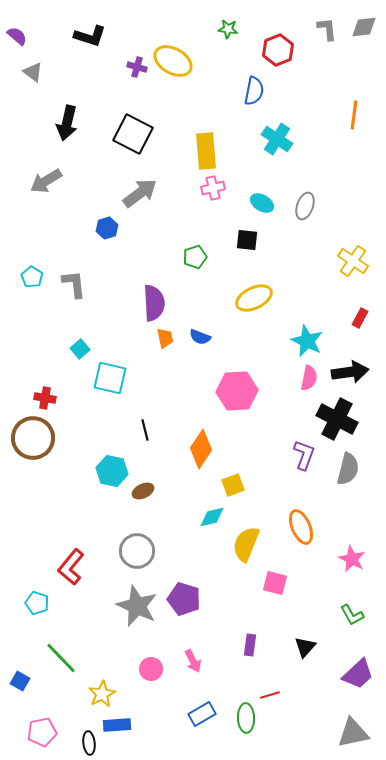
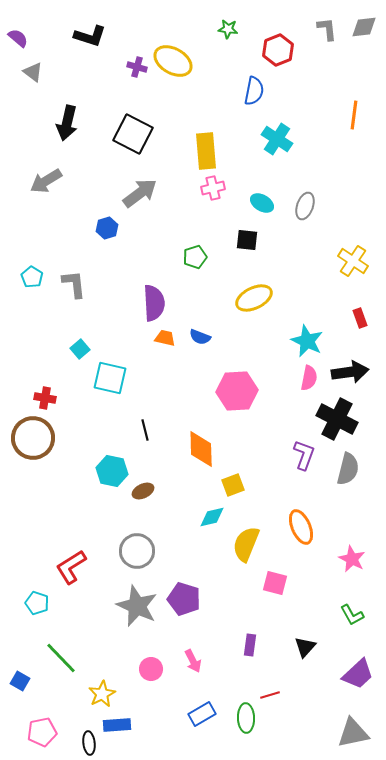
purple semicircle at (17, 36): moved 1 px right, 2 px down
red rectangle at (360, 318): rotated 48 degrees counterclockwise
orange trapezoid at (165, 338): rotated 65 degrees counterclockwise
orange diamond at (201, 449): rotated 36 degrees counterclockwise
red L-shape at (71, 567): rotated 18 degrees clockwise
